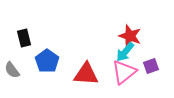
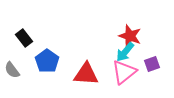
black rectangle: rotated 24 degrees counterclockwise
purple square: moved 1 px right, 2 px up
